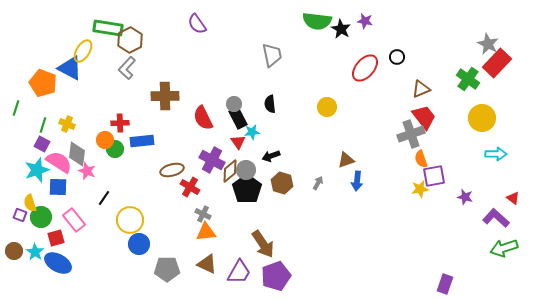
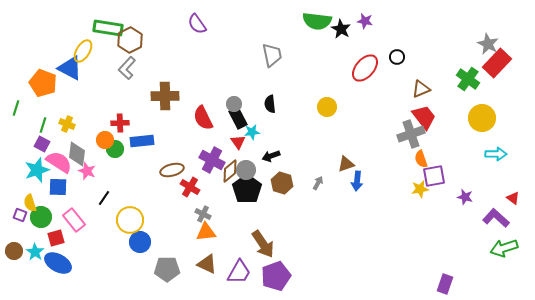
brown triangle at (346, 160): moved 4 px down
blue circle at (139, 244): moved 1 px right, 2 px up
